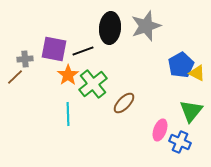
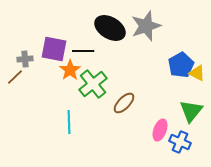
black ellipse: rotated 64 degrees counterclockwise
black line: rotated 20 degrees clockwise
orange star: moved 2 px right, 5 px up
cyan line: moved 1 px right, 8 px down
